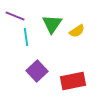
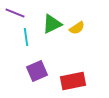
purple line: moved 3 px up
green triangle: rotated 30 degrees clockwise
yellow semicircle: moved 3 px up
purple square: rotated 20 degrees clockwise
